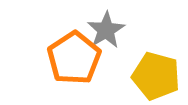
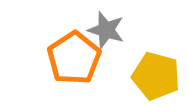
gray star: rotated 24 degrees counterclockwise
